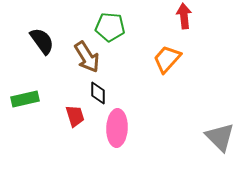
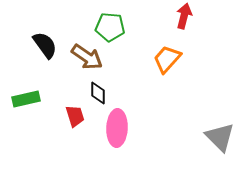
red arrow: rotated 20 degrees clockwise
black semicircle: moved 3 px right, 4 px down
brown arrow: rotated 24 degrees counterclockwise
green rectangle: moved 1 px right
